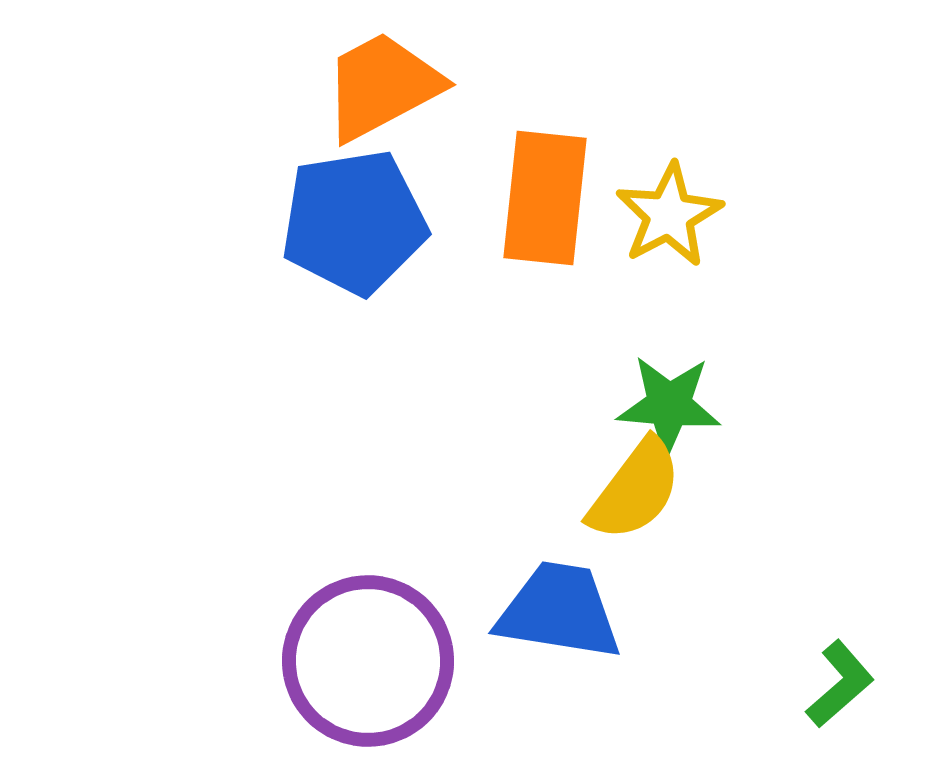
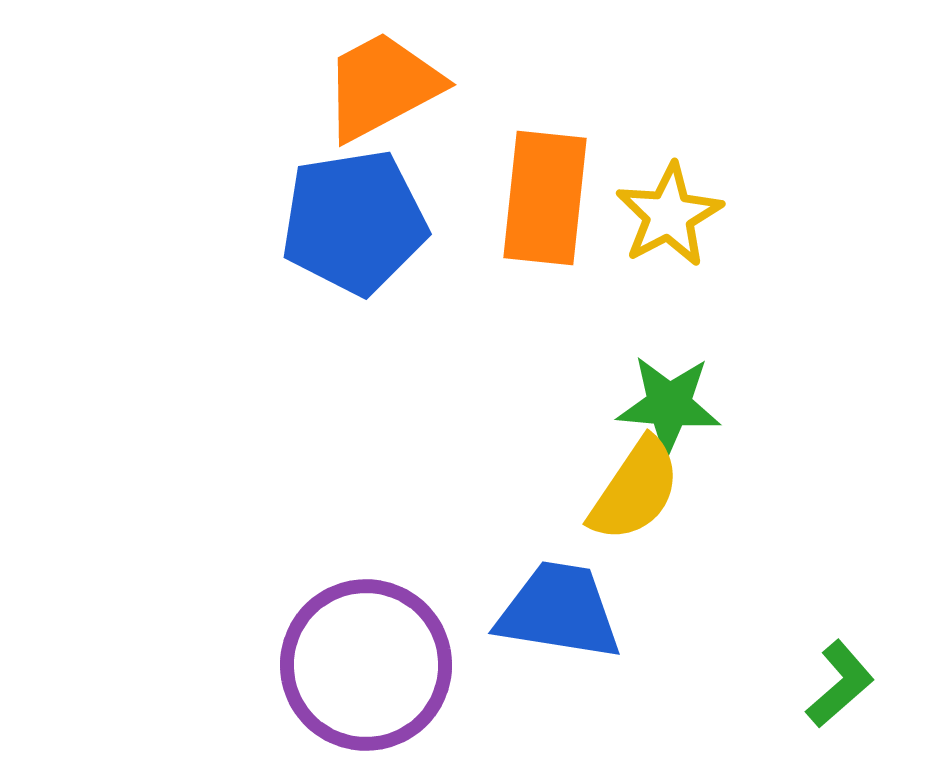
yellow semicircle: rotated 3 degrees counterclockwise
purple circle: moved 2 px left, 4 px down
